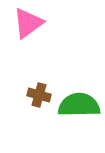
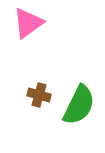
green semicircle: rotated 117 degrees clockwise
